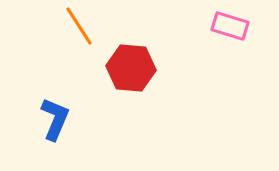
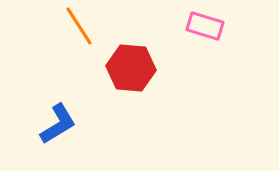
pink rectangle: moved 25 px left
blue L-shape: moved 3 px right, 5 px down; rotated 36 degrees clockwise
